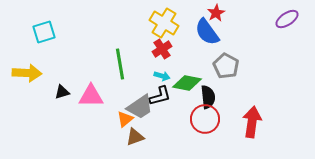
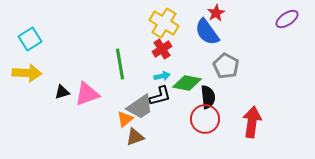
cyan square: moved 14 px left, 7 px down; rotated 15 degrees counterclockwise
cyan arrow: rotated 28 degrees counterclockwise
pink triangle: moved 4 px left, 2 px up; rotated 20 degrees counterclockwise
